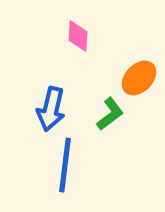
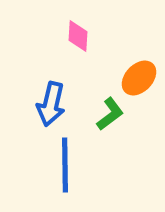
blue arrow: moved 5 px up
blue line: rotated 8 degrees counterclockwise
